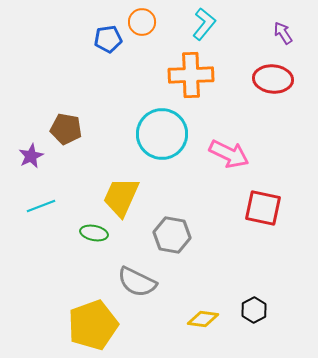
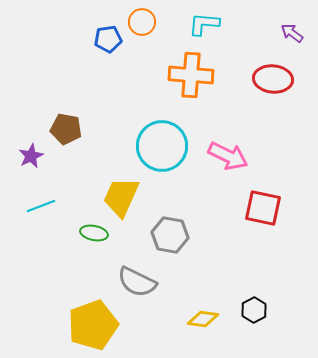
cyan L-shape: rotated 124 degrees counterclockwise
purple arrow: moved 9 px right; rotated 20 degrees counterclockwise
orange cross: rotated 6 degrees clockwise
cyan circle: moved 12 px down
pink arrow: moved 1 px left, 2 px down
gray hexagon: moved 2 px left
